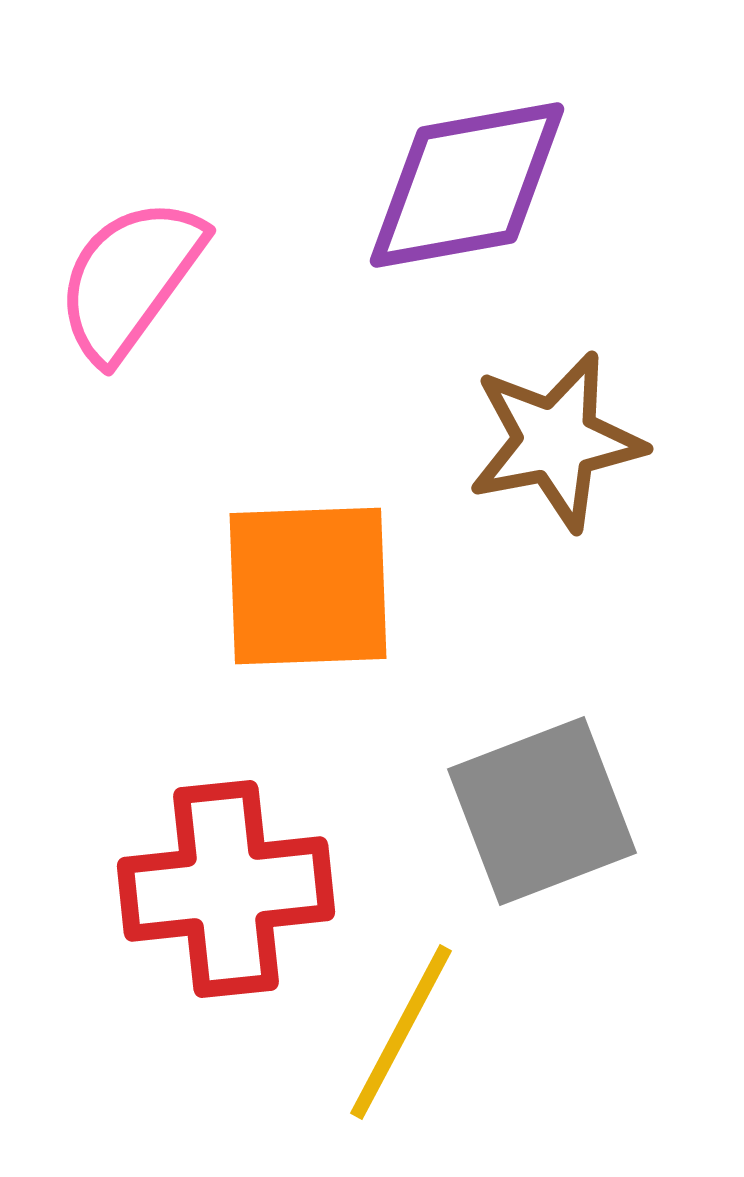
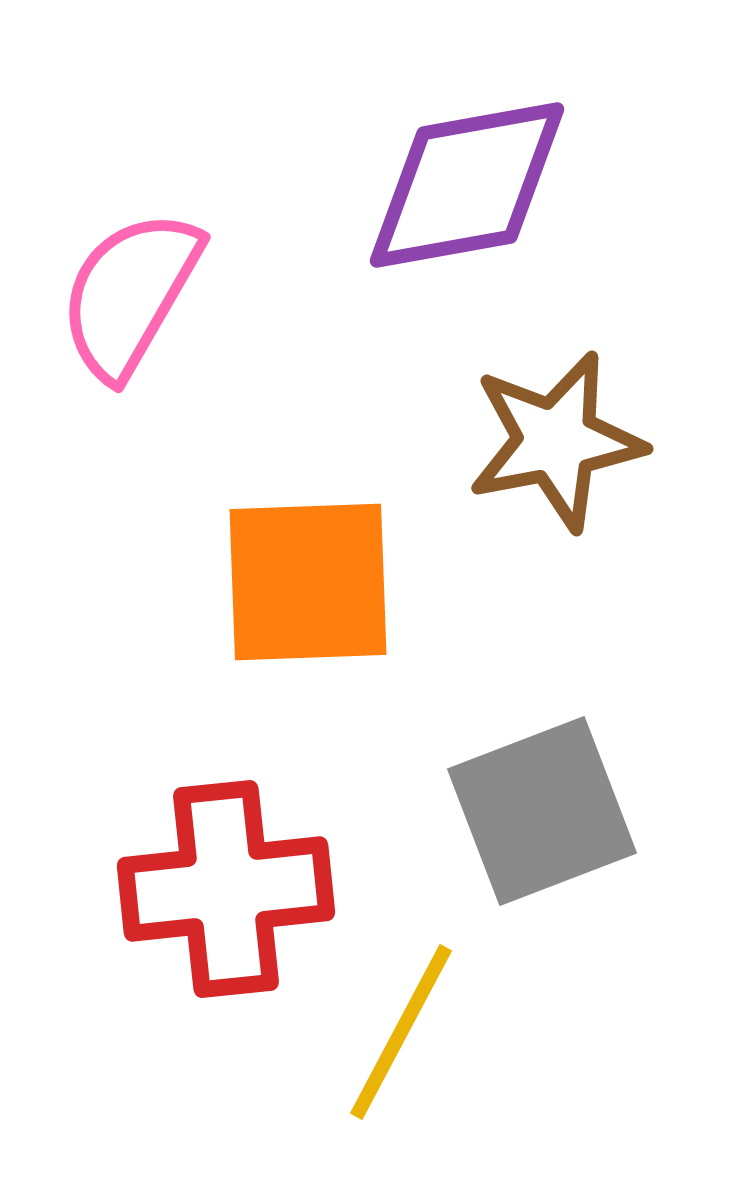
pink semicircle: moved 15 px down; rotated 6 degrees counterclockwise
orange square: moved 4 px up
